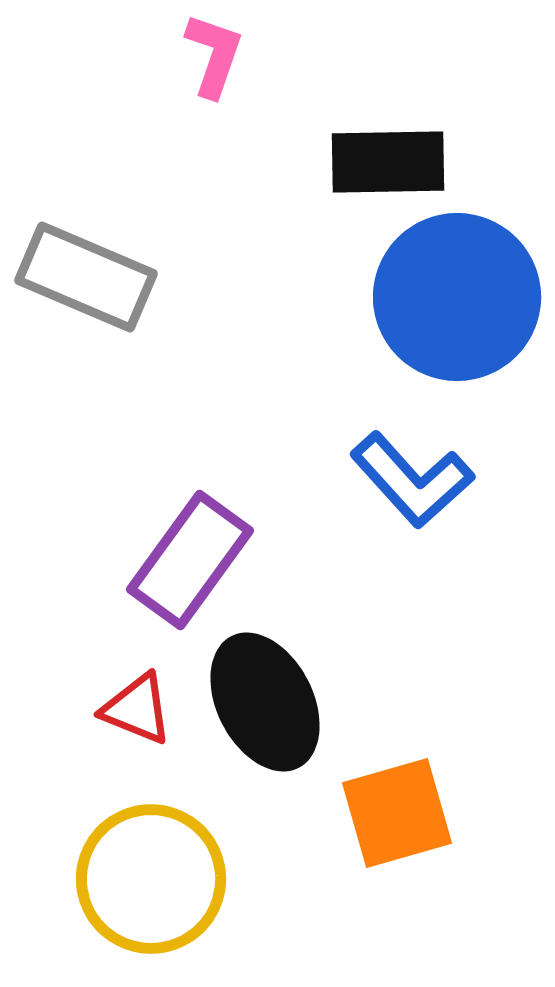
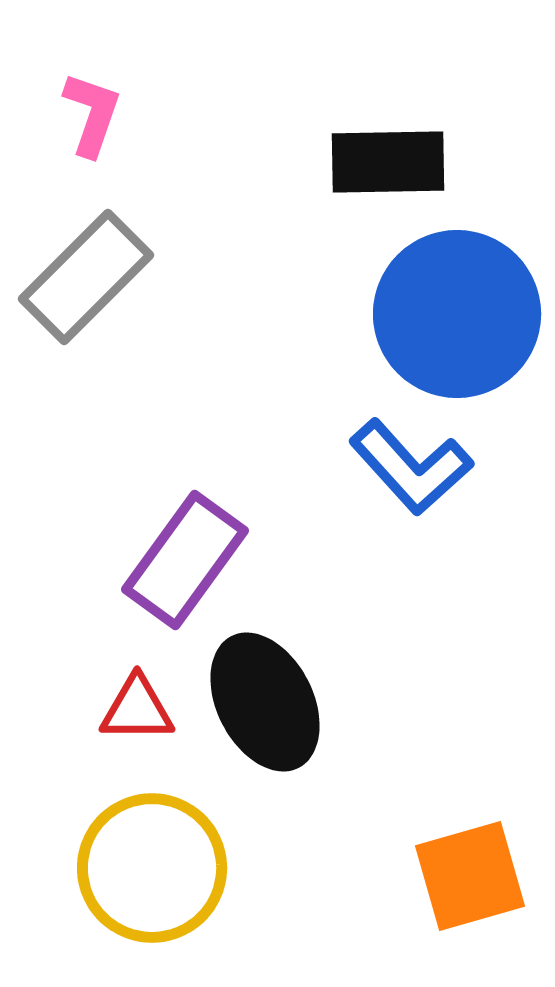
pink L-shape: moved 122 px left, 59 px down
gray rectangle: rotated 68 degrees counterclockwise
blue circle: moved 17 px down
blue L-shape: moved 1 px left, 13 px up
purple rectangle: moved 5 px left
red triangle: rotated 22 degrees counterclockwise
orange square: moved 73 px right, 63 px down
yellow circle: moved 1 px right, 11 px up
